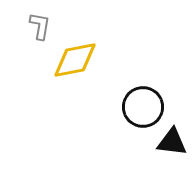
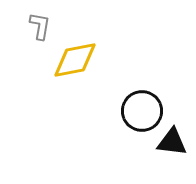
black circle: moved 1 px left, 4 px down
